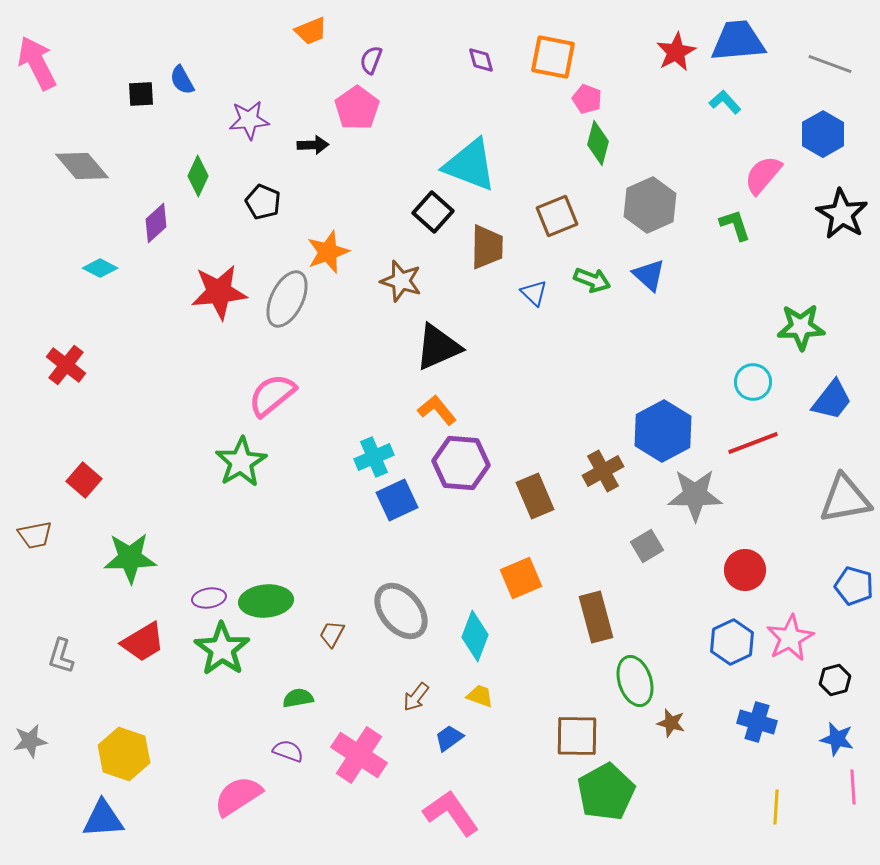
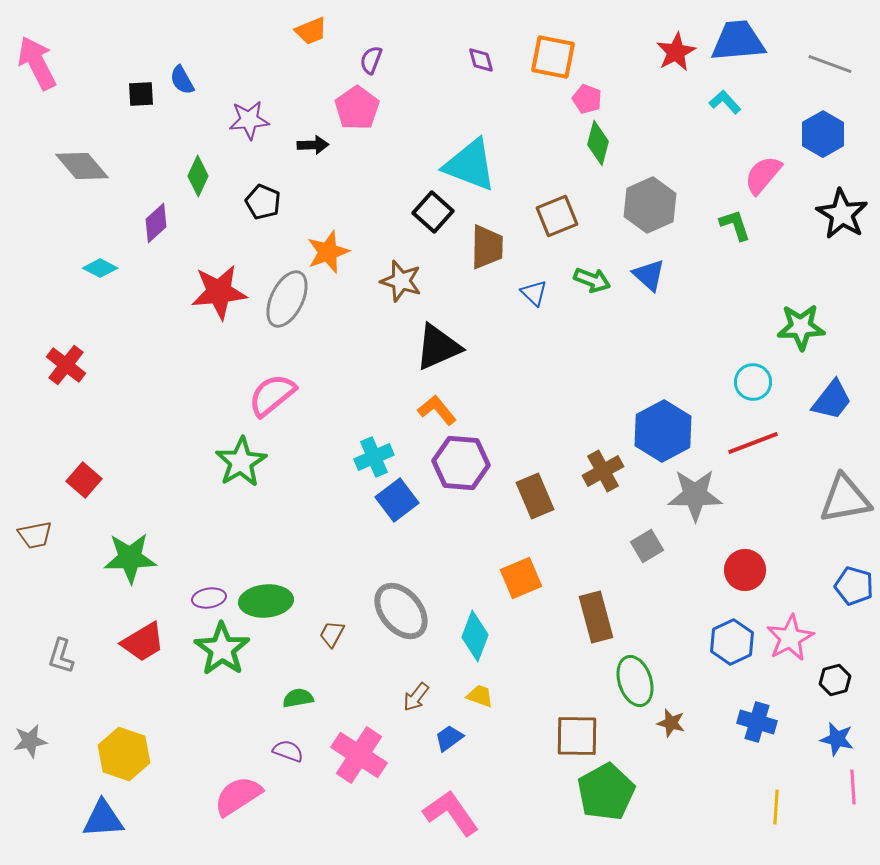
blue square at (397, 500): rotated 12 degrees counterclockwise
